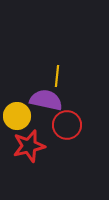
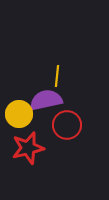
purple semicircle: rotated 24 degrees counterclockwise
yellow circle: moved 2 px right, 2 px up
red star: moved 1 px left, 2 px down
